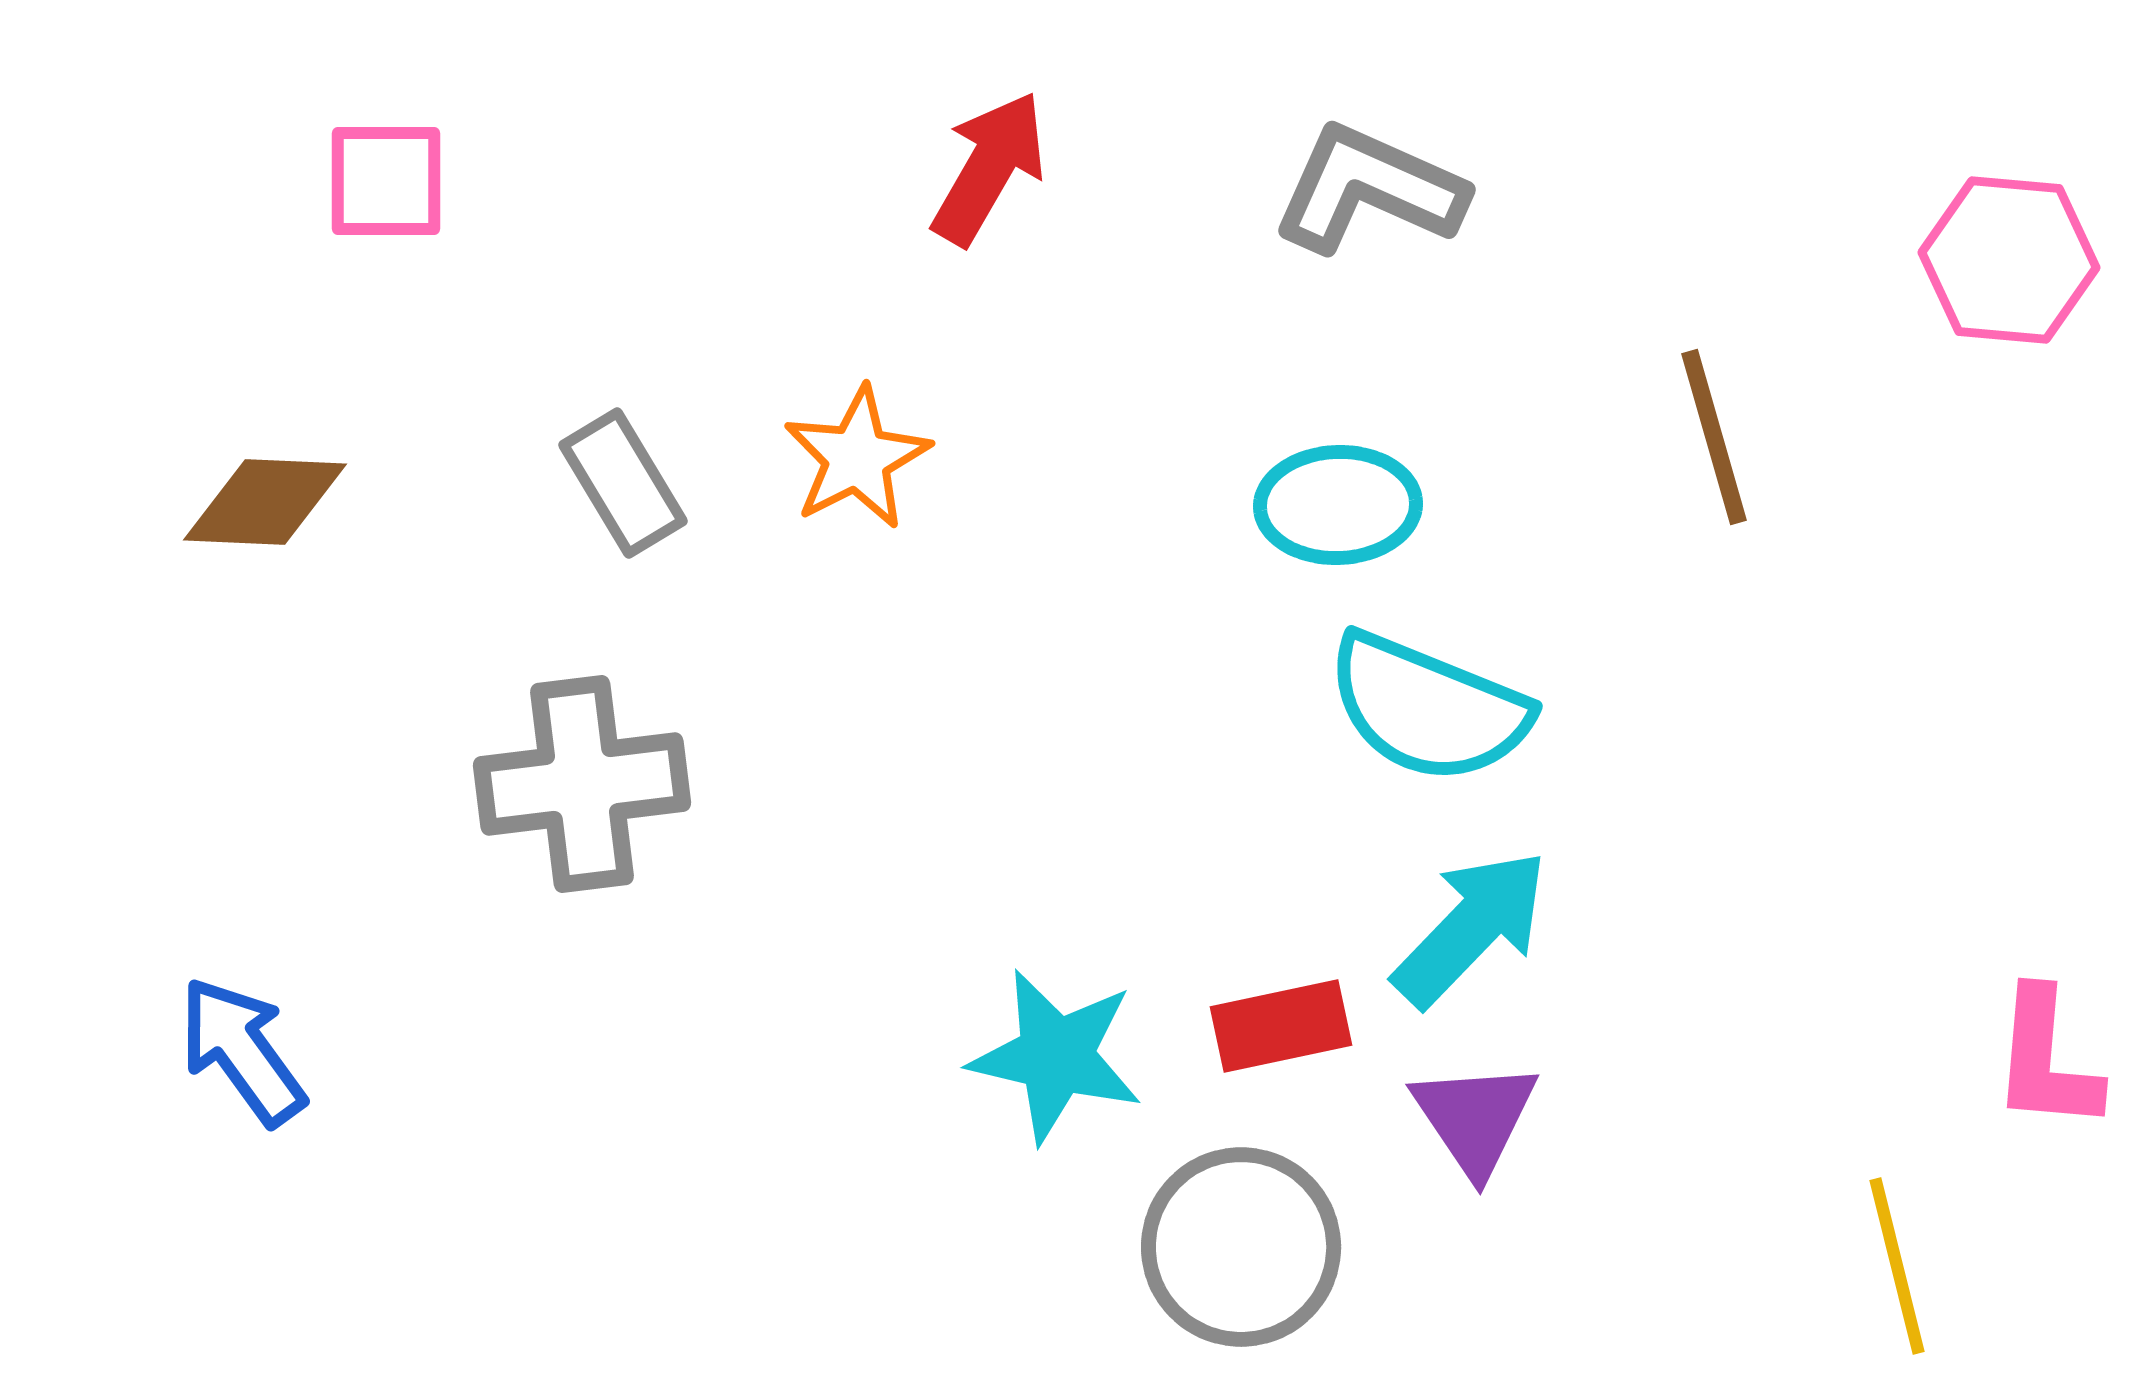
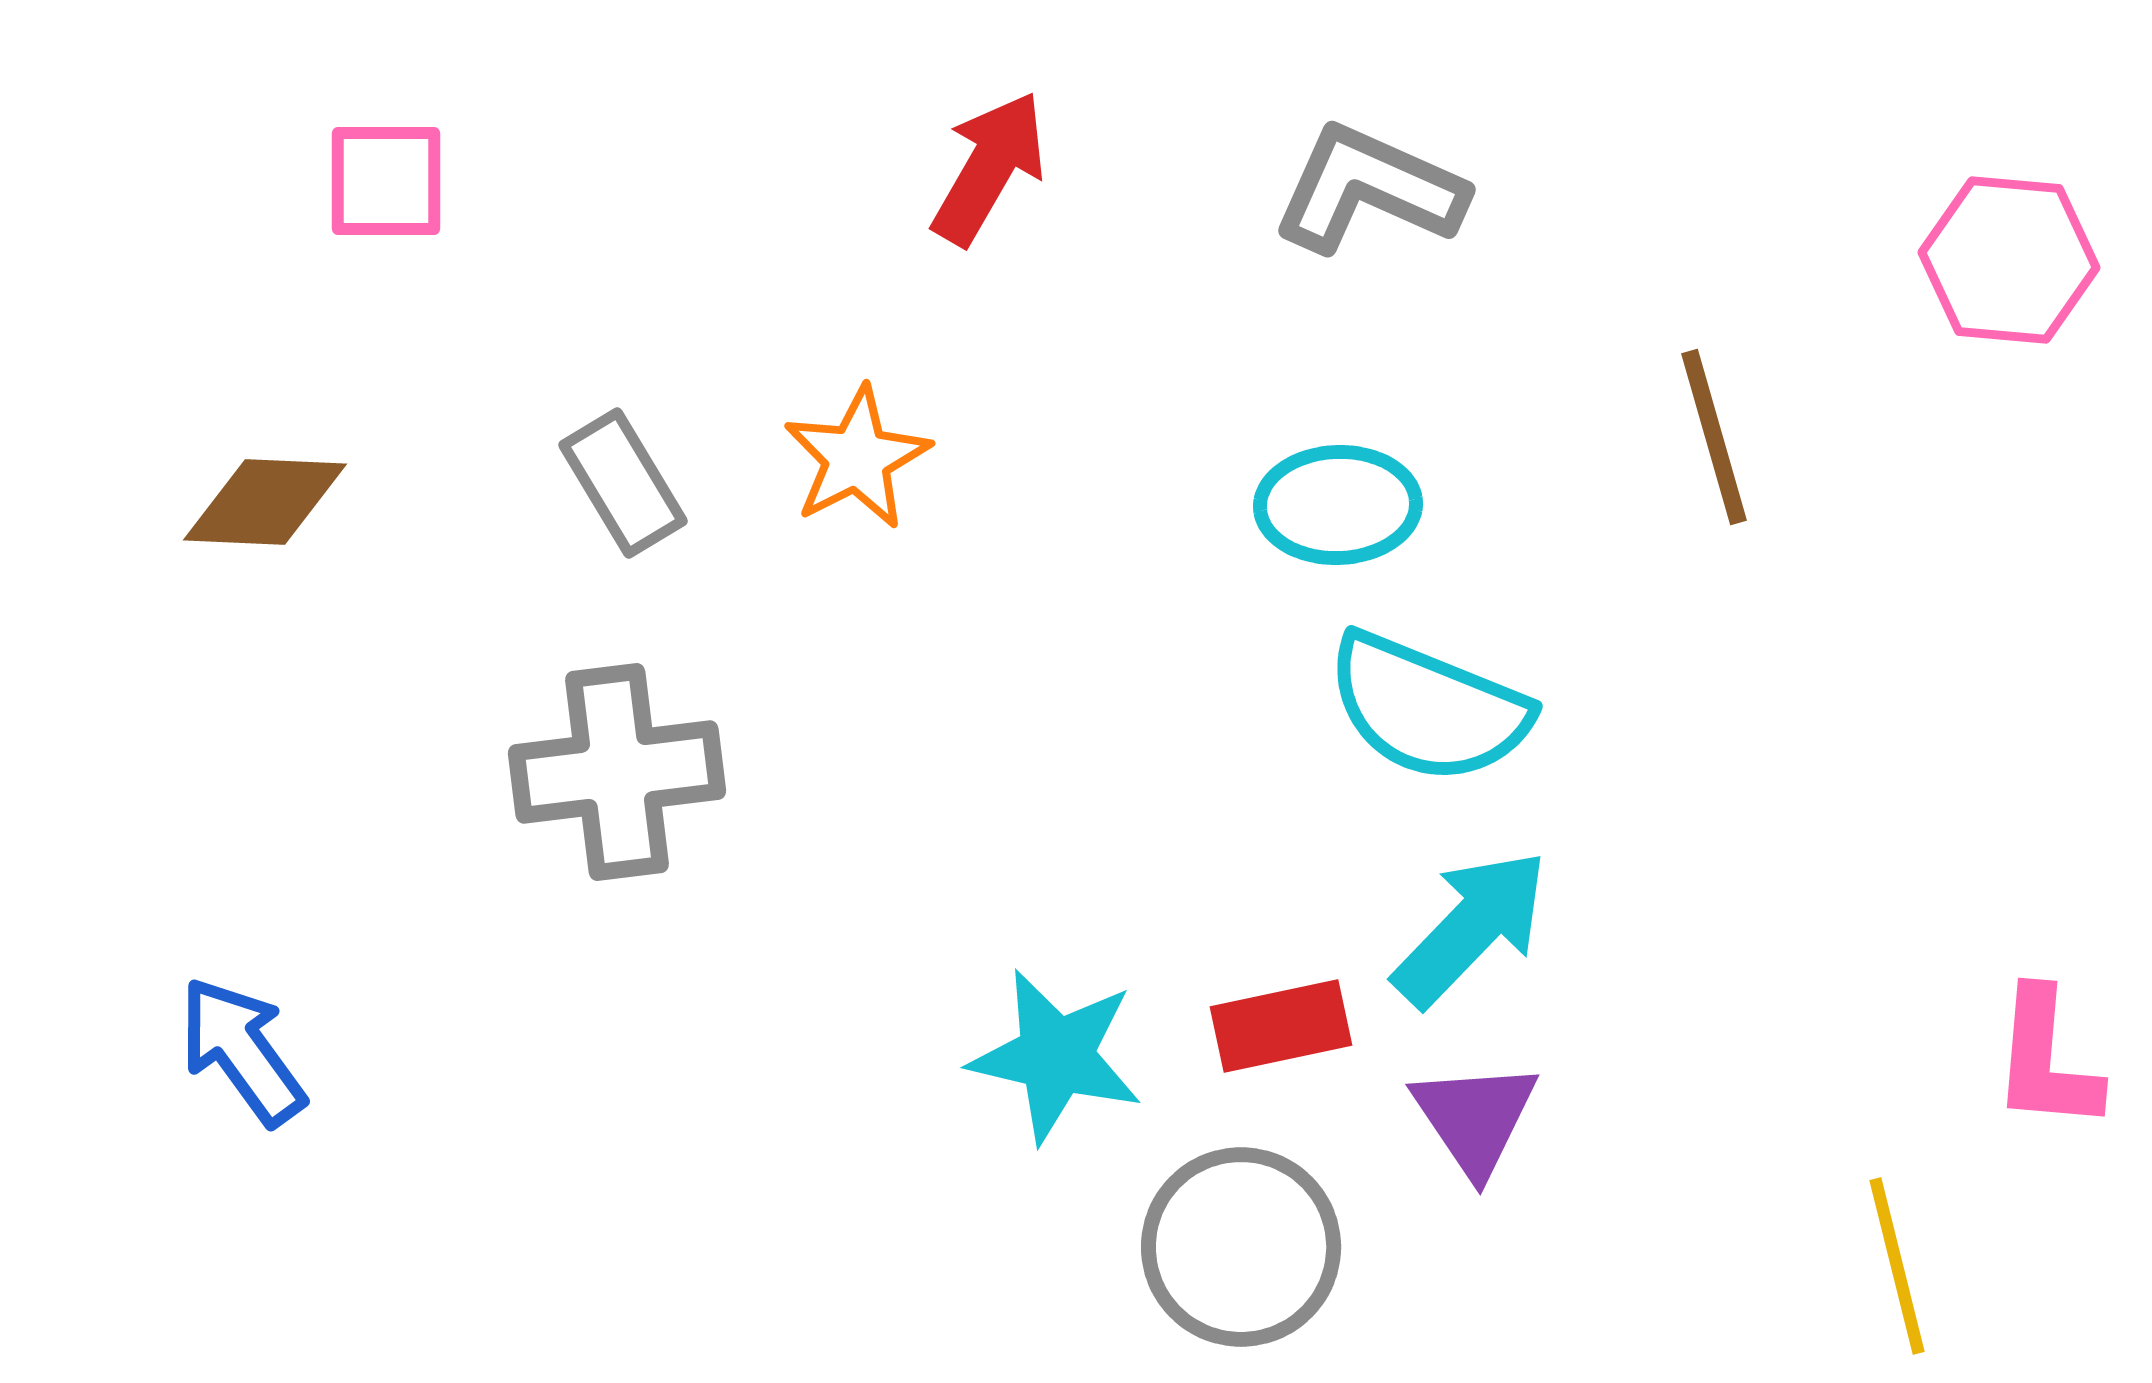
gray cross: moved 35 px right, 12 px up
